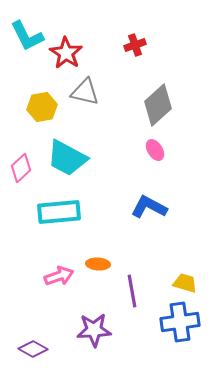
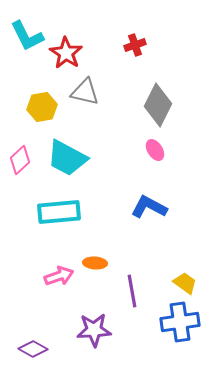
gray diamond: rotated 21 degrees counterclockwise
pink diamond: moved 1 px left, 8 px up
orange ellipse: moved 3 px left, 1 px up
yellow trapezoid: rotated 20 degrees clockwise
